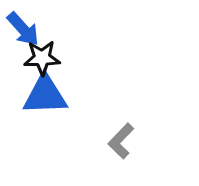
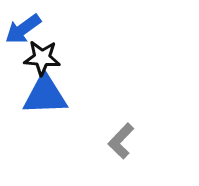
blue arrow: rotated 96 degrees clockwise
black star: rotated 6 degrees clockwise
